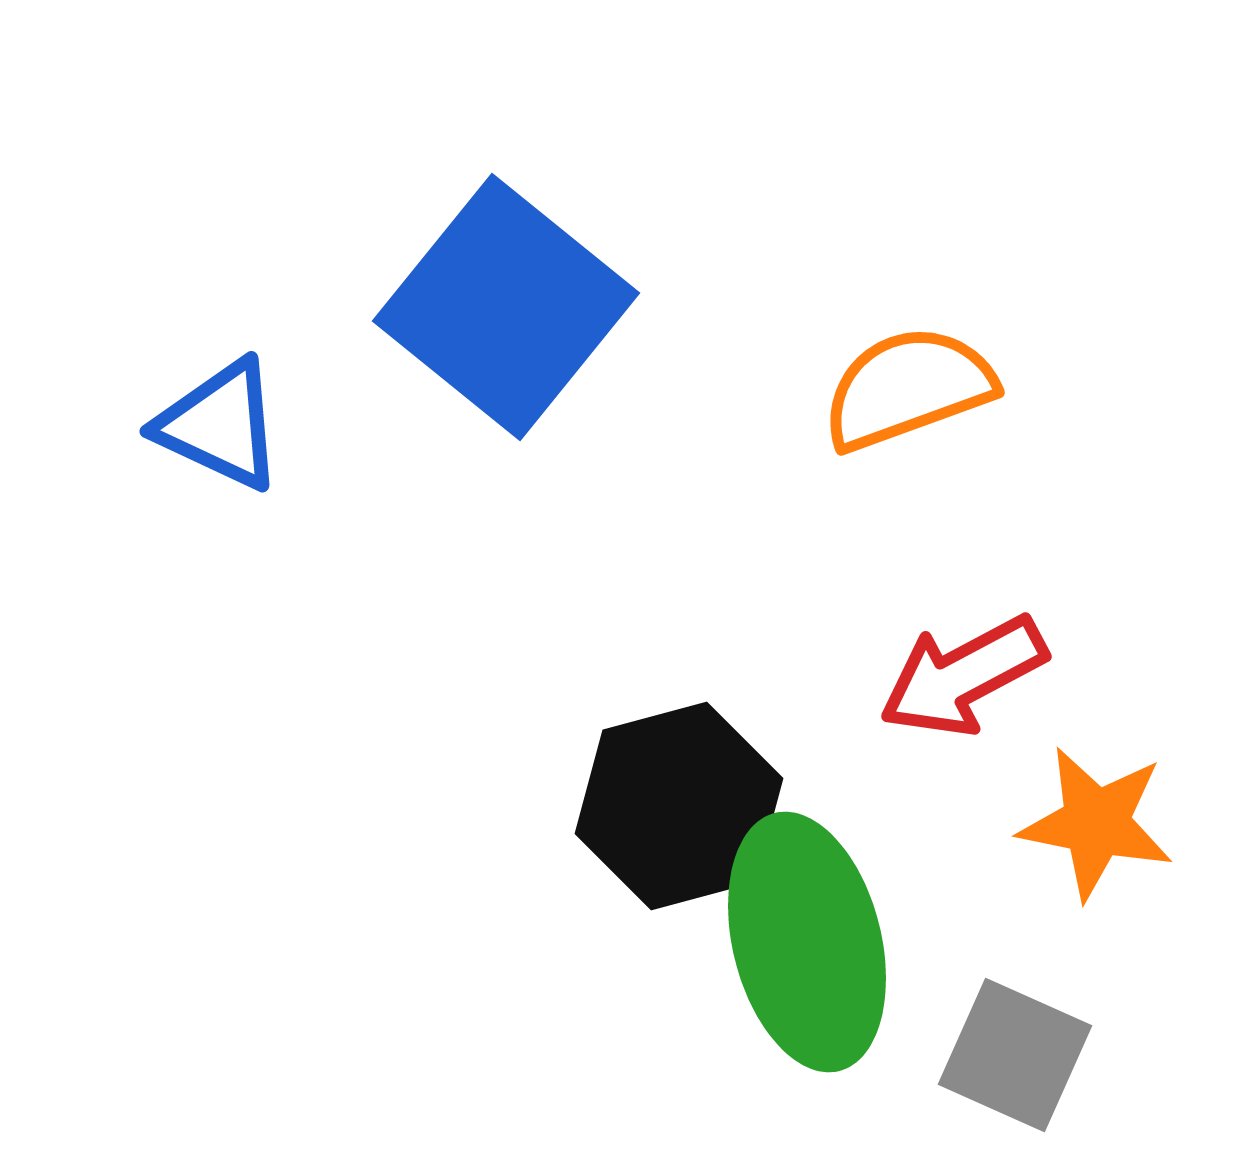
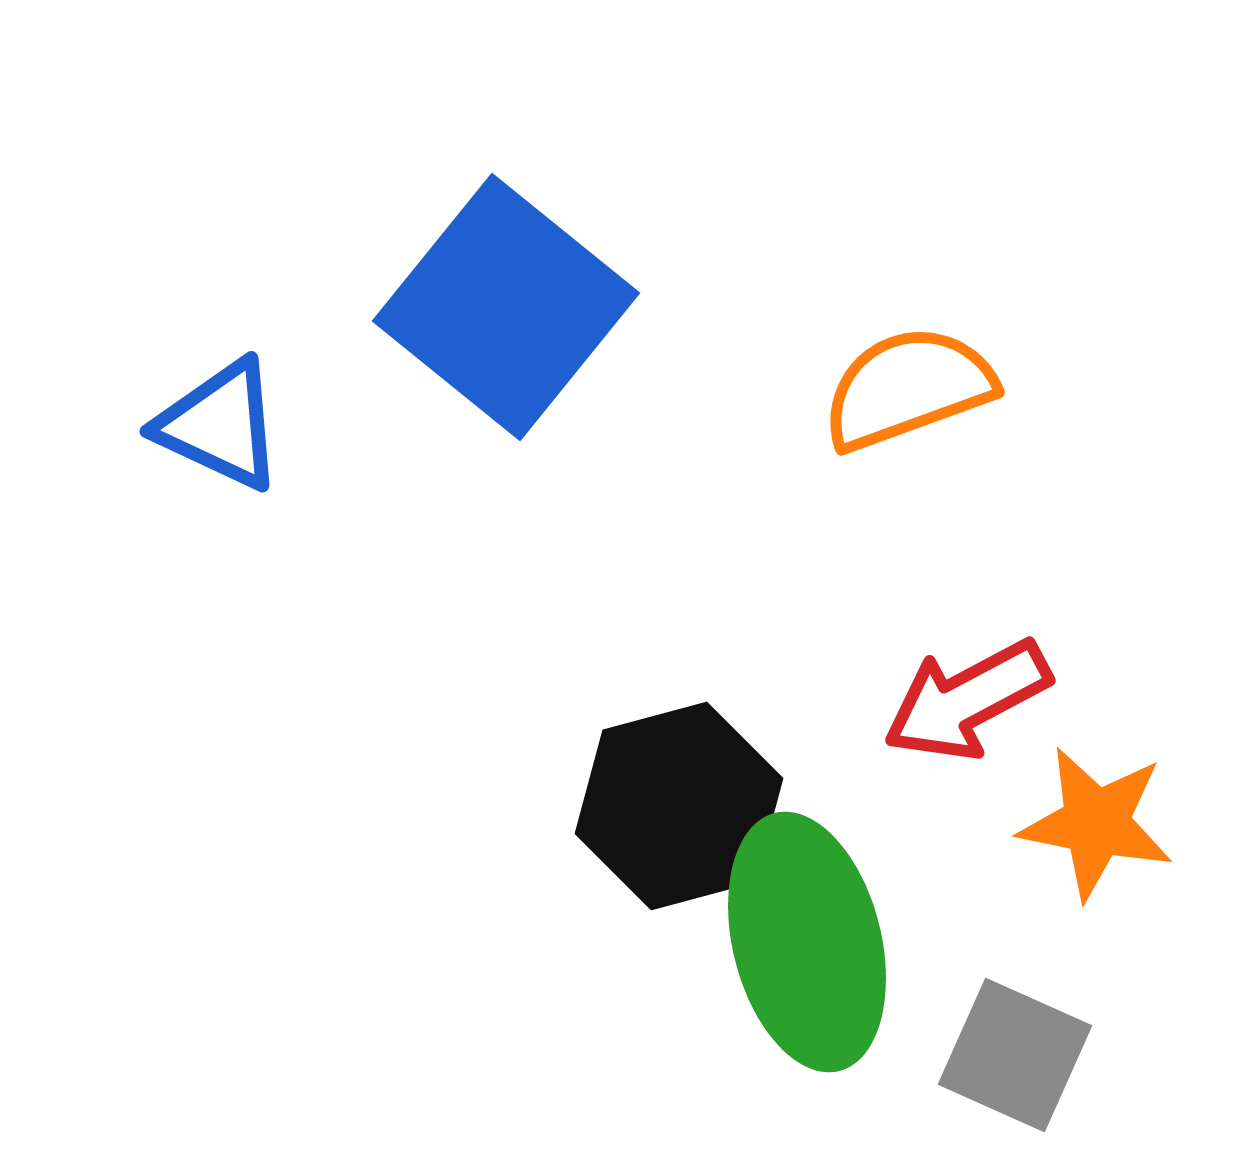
red arrow: moved 4 px right, 24 px down
